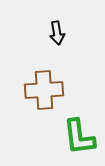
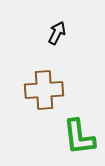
black arrow: rotated 145 degrees counterclockwise
